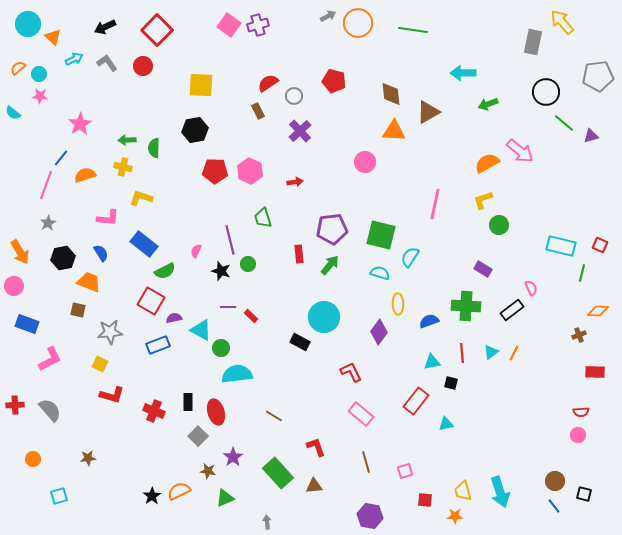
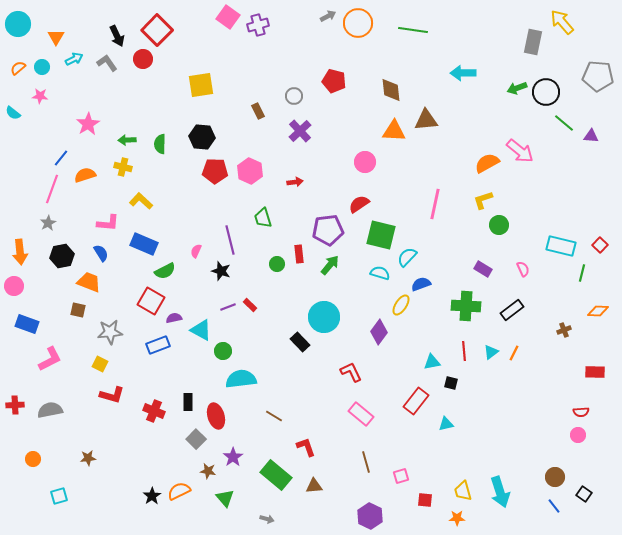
cyan circle at (28, 24): moved 10 px left
pink square at (229, 25): moved 1 px left, 8 px up
black arrow at (105, 27): moved 12 px right, 9 px down; rotated 90 degrees counterclockwise
orange triangle at (53, 37): moved 3 px right; rotated 18 degrees clockwise
red circle at (143, 66): moved 7 px up
cyan circle at (39, 74): moved 3 px right, 7 px up
gray pentagon at (598, 76): rotated 12 degrees clockwise
red semicircle at (268, 83): moved 91 px right, 121 px down
yellow square at (201, 85): rotated 12 degrees counterclockwise
brown diamond at (391, 94): moved 4 px up
green arrow at (488, 104): moved 29 px right, 16 px up
brown triangle at (428, 112): moved 2 px left, 8 px down; rotated 25 degrees clockwise
pink star at (80, 124): moved 8 px right
black hexagon at (195, 130): moved 7 px right, 7 px down; rotated 15 degrees clockwise
purple triangle at (591, 136): rotated 21 degrees clockwise
green semicircle at (154, 148): moved 6 px right, 4 px up
pink line at (46, 185): moved 6 px right, 4 px down
yellow L-shape at (141, 198): moved 3 px down; rotated 25 degrees clockwise
pink L-shape at (108, 218): moved 5 px down
purple pentagon at (332, 229): moved 4 px left, 1 px down
blue rectangle at (144, 244): rotated 16 degrees counterclockwise
red square at (600, 245): rotated 21 degrees clockwise
orange arrow at (20, 252): rotated 25 degrees clockwise
cyan semicircle at (410, 257): moved 3 px left; rotated 10 degrees clockwise
black hexagon at (63, 258): moved 1 px left, 2 px up
green circle at (248, 264): moved 29 px right
pink semicircle at (531, 288): moved 8 px left, 19 px up
yellow ellipse at (398, 304): moved 3 px right, 1 px down; rotated 35 degrees clockwise
purple line at (228, 307): rotated 21 degrees counterclockwise
red rectangle at (251, 316): moved 1 px left, 11 px up
blue semicircle at (429, 321): moved 8 px left, 37 px up
brown cross at (579, 335): moved 15 px left, 5 px up
black rectangle at (300, 342): rotated 18 degrees clockwise
green circle at (221, 348): moved 2 px right, 3 px down
red line at (462, 353): moved 2 px right, 2 px up
cyan semicircle at (237, 374): moved 4 px right, 5 px down
gray semicircle at (50, 410): rotated 60 degrees counterclockwise
red ellipse at (216, 412): moved 4 px down
gray square at (198, 436): moved 2 px left, 3 px down
red L-shape at (316, 447): moved 10 px left
pink square at (405, 471): moved 4 px left, 5 px down
green rectangle at (278, 473): moved 2 px left, 2 px down; rotated 8 degrees counterclockwise
brown circle at (555, 481): moved 4 px up
black square at (584, 494): rotated 21 degrees clockwise
green triangle at (225, 498): rotated 48 degrees counterclockwise
purple hexagon at (370, 516): rotated 15 degrees clockwise
orange star at (455, 516): moved 2 px right, 2 px down
gray arrow at (267, 522): moved 3 px up; rotated 112 degrees clockwise
